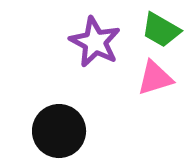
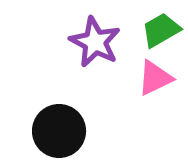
green trapezoid: rotated 120 degrees clockwise
pink triangle: rotated 9 degrees counterclockwise
